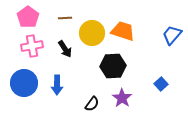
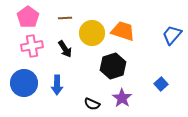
black hexagon: rotated 15 degrees counterclockwise
black semicircle: rotated 77 degrees clockwise
